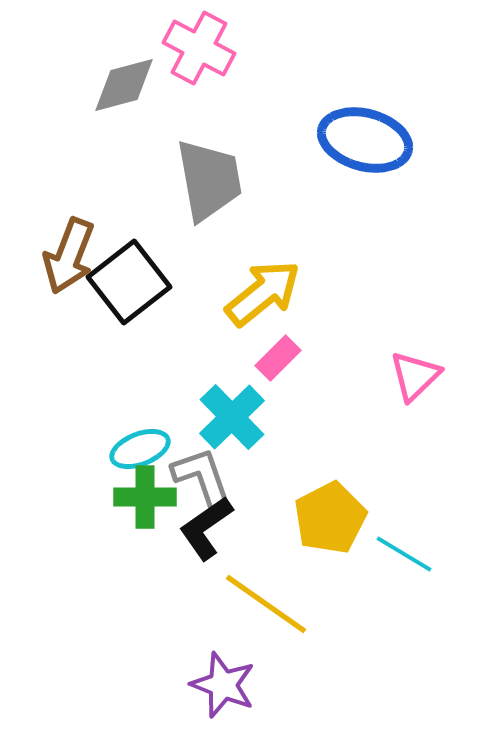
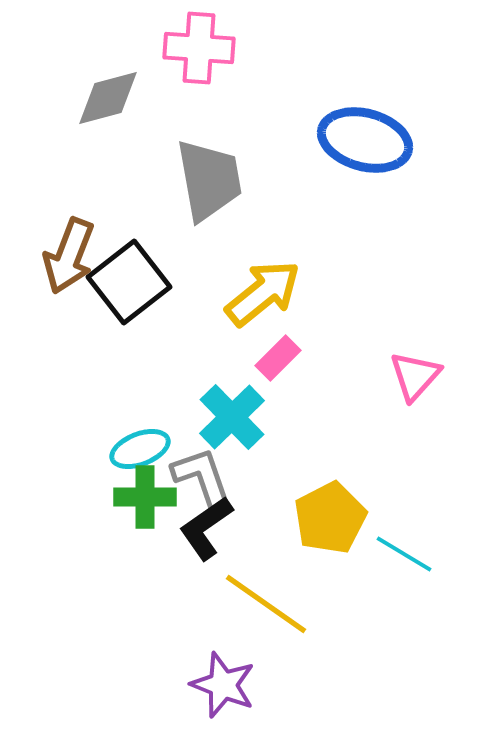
pink cross: rotated 24 degrees counterclockwise
gray diamond: moved 16 px left, 13 px down
pink triangle: rotated 4 degrees counterclockwise
